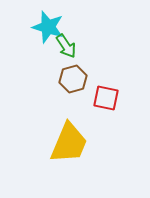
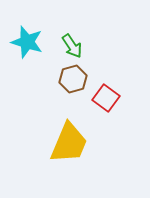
cyan star: moved 21 px left, 15 px down
green arrow: moved 6 px right
red square: rotated 24 degrees clockwise
